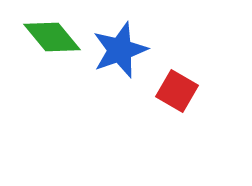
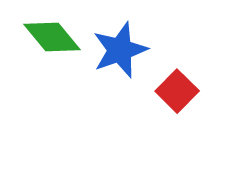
red square: rotated 15 degrees clockwise
